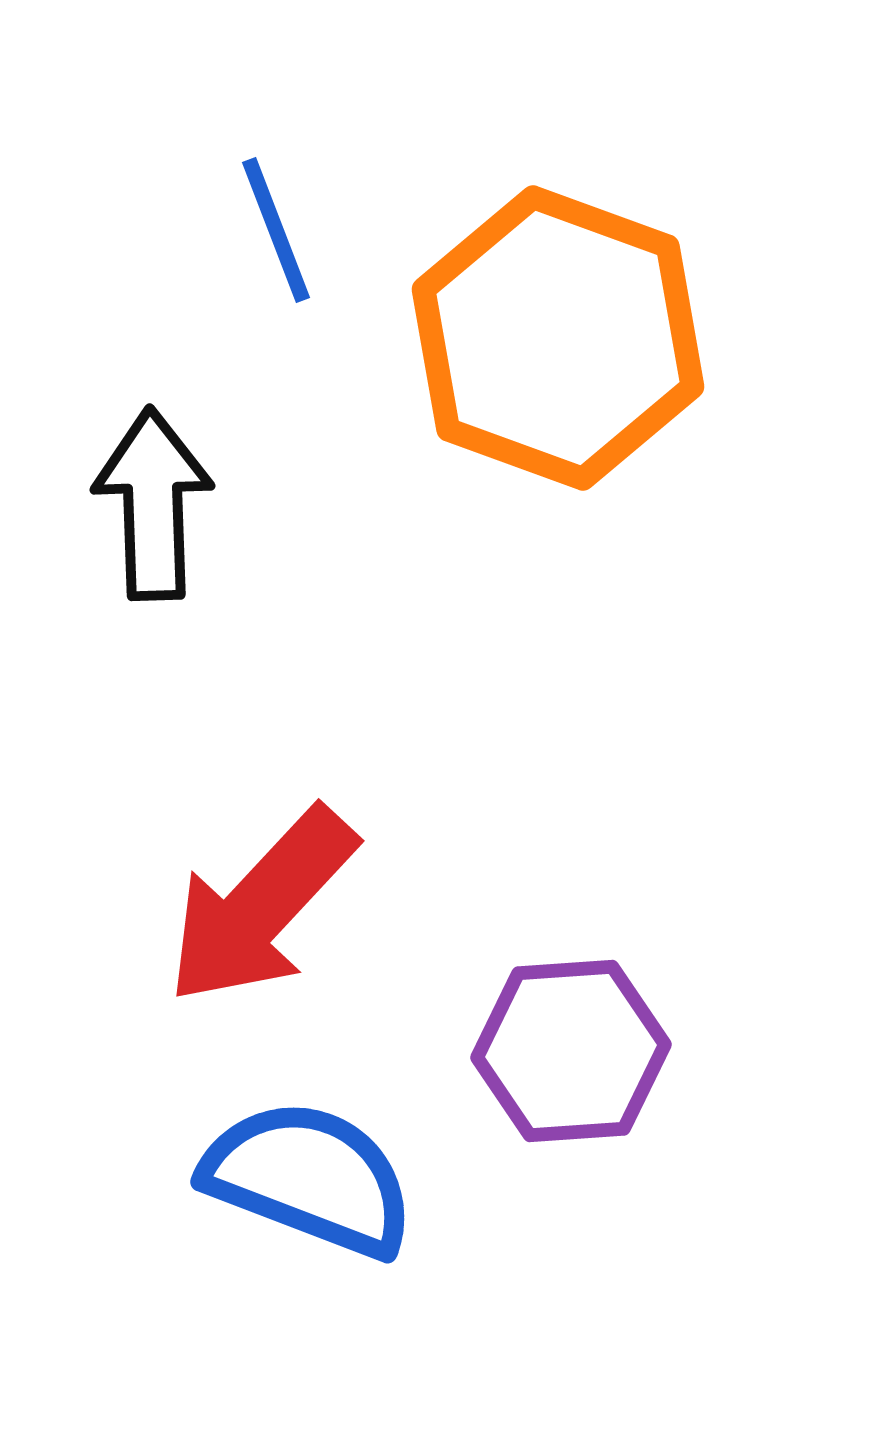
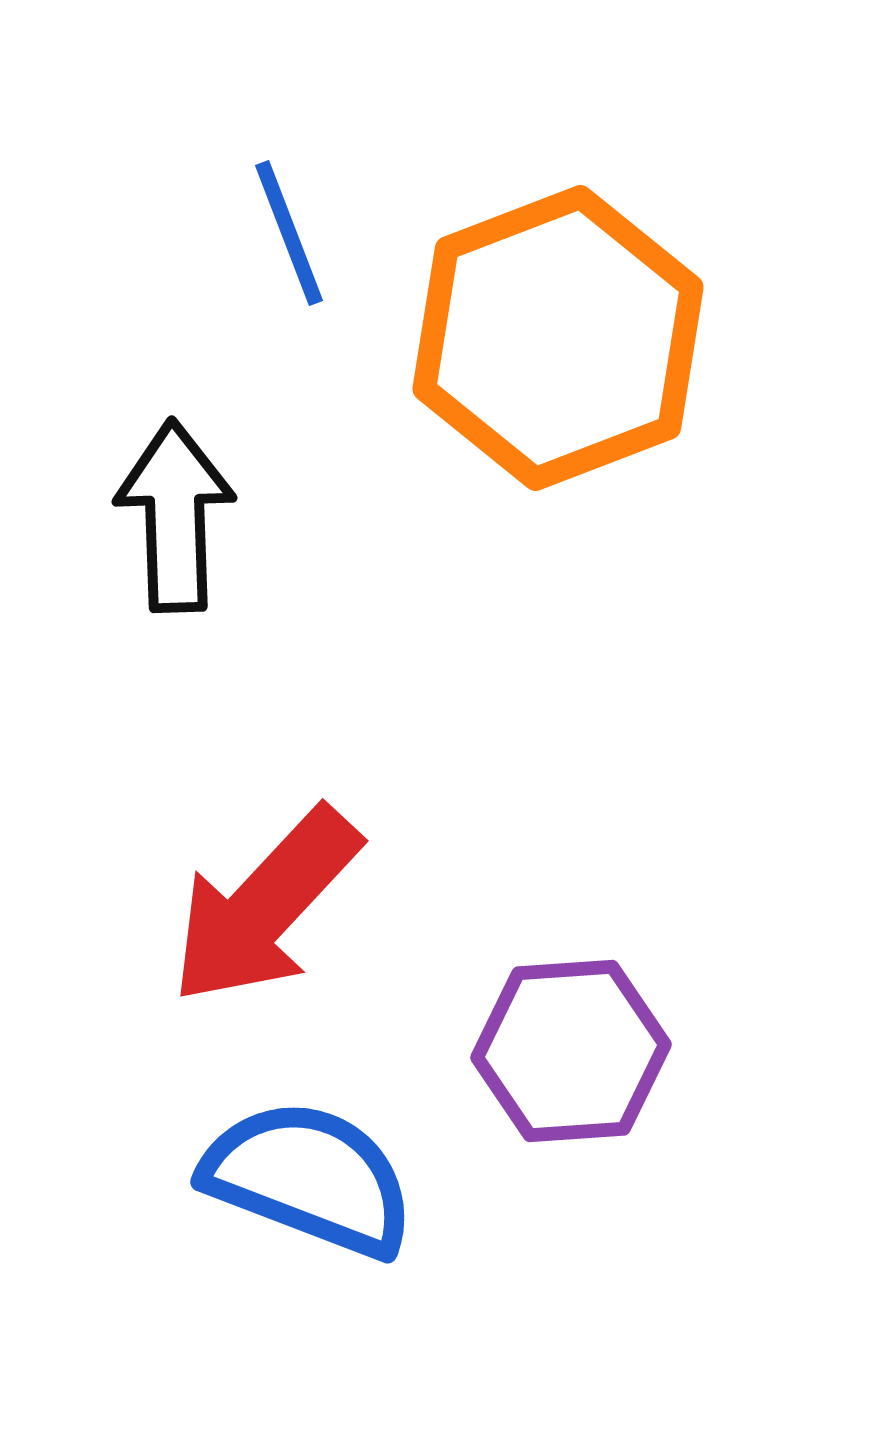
blue line: moved 13 px right, 3 px down
orange hexagon: rotated 19 degrees clockwise
black arrow: moved 22 px right, 12 px down
red arrow: moved 4 px right
